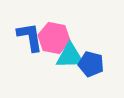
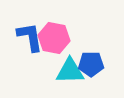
cyan triangle: moved 15 px down
blue pentagon: rotated 15 degrees counterclockwise
